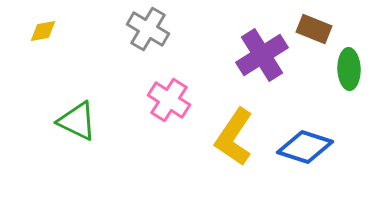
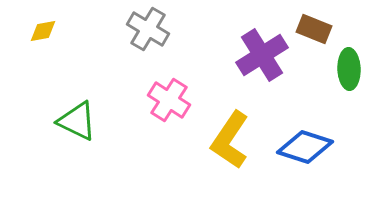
yellow L-shape: moved 4 px left, 3 px down
